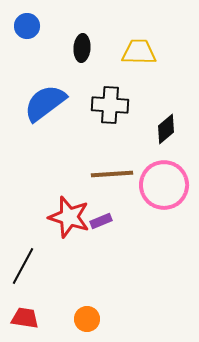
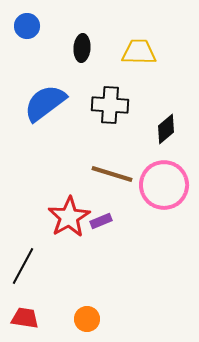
brown line: rotated 21 degrees clockwise
red star: rotated 24 degrees clockwise
